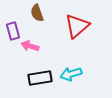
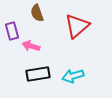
purple rectangle: moved 1 px left
pink arrow: moved 1 px right
cyan arrow: moved 2 px right, 2 px down
black rectangle: moved 2 px left, 4 px up
